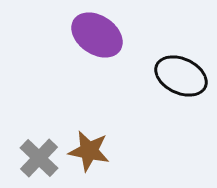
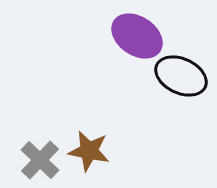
purple ellipse: moved 40 px right, 1 px down
gray cross: moved 1 px right, 2 px down
